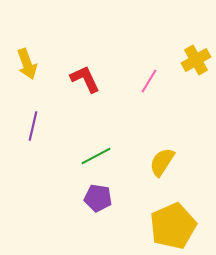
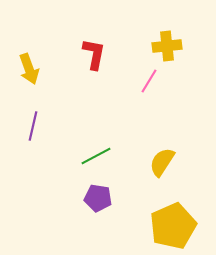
yellow cross: moved 29 px left, 14 px up; rotated 24 degrees clockwise
yellow arrow: moved 2 px right, 5 px down
red L-shape: moved 9 px right, 25 px up; rotated 36 degrees clockwise
